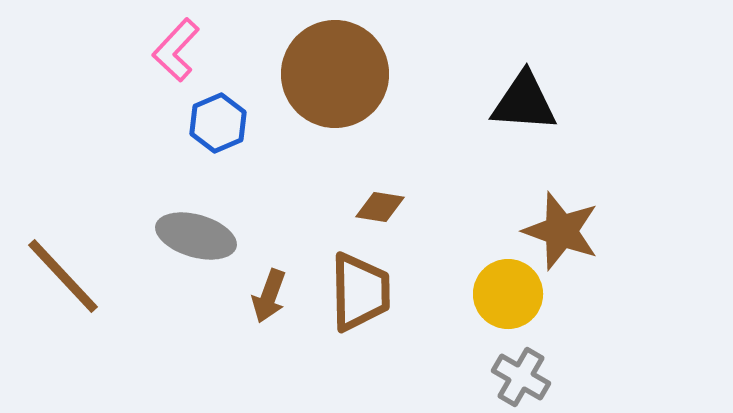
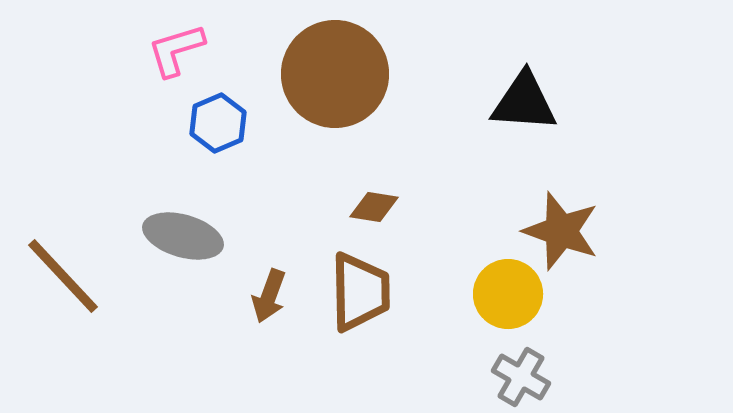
pink L-shape: rotated 30 degrees clockwise
brown diamond: moved 6 px left
gray ellipse: moved 13 px left
